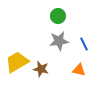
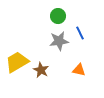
blue line: moved 4 px left, 11 px up
brown star: moved 1 px down; rotated 14 degrees clockwise
